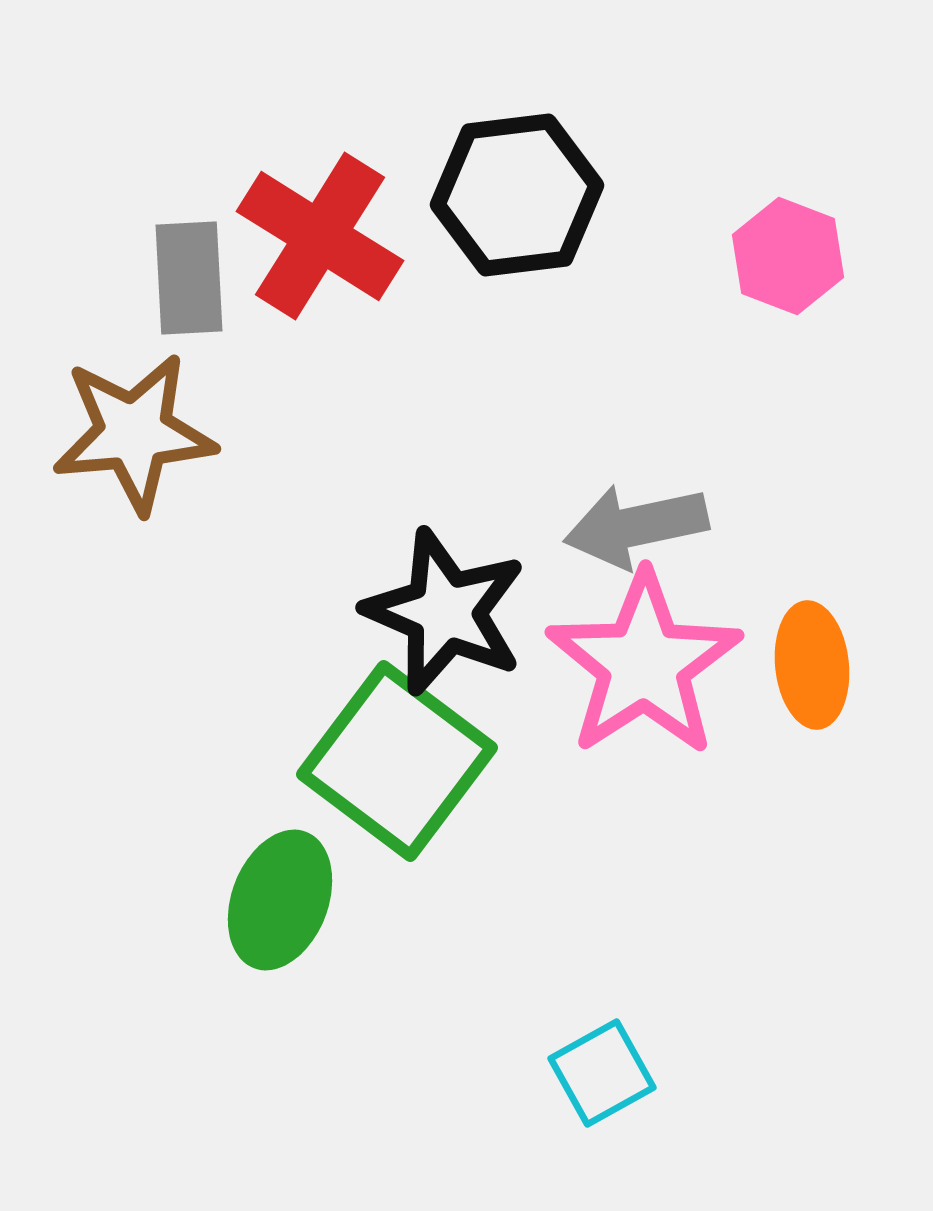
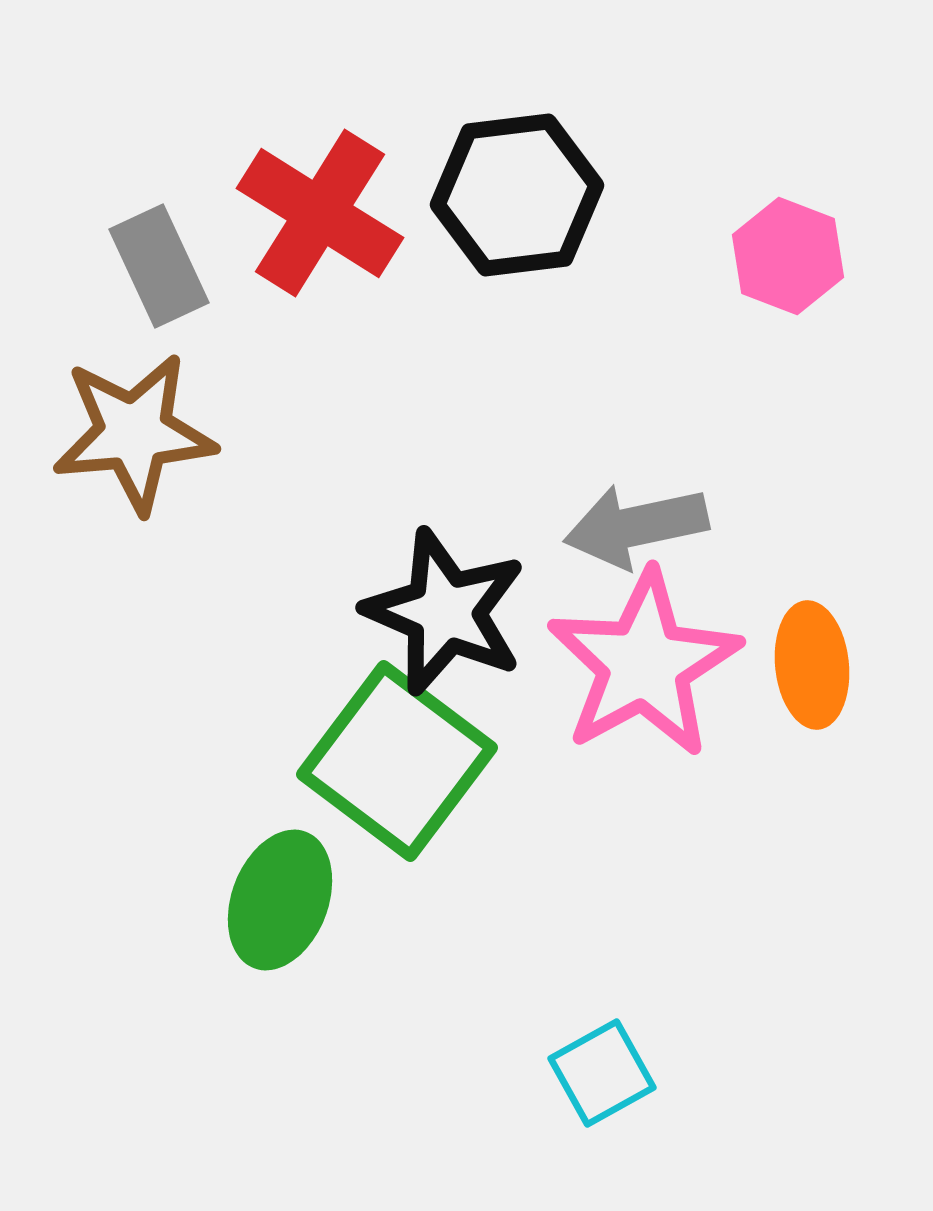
red cross: moved 23 px up
gray rectangle: moved 30 px left, 12 px up; rotated 22 degrees counterclockwise
pink star: rotated 4 degrees clockwise
